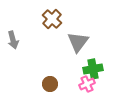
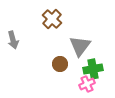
gray triangle: moved 2 px right, 4 px down
brown circle: moved 10 px right, 20 px up
